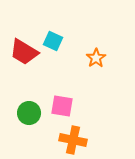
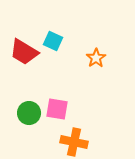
pink square: moved 5 px left, 3 px down
orange cross: moved 1 px right, 2 px down
